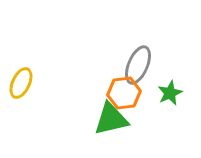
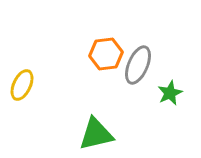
yellow ellipse: moved 1 px right, 2 px down
orange hexagon: moved 18 px left, 39 px up
green triangle: moved 15 px left, 15 px down
